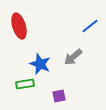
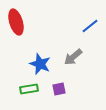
red ellipse: moved 3 px left, 4 px up
green rectangle: moved 4 px right, 5 px down
purple square: moved 7 px up
